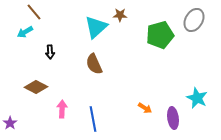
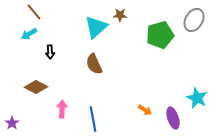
cyan arrow: moved 4 px right, 2 px down
orange arrow: moved 2 px down
purple ellipse: rotated 10 degrees counterclockwise
purple star: moved 2 px right
